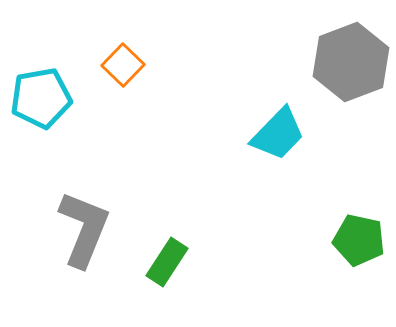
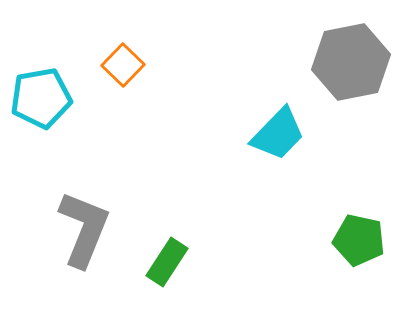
gray hexagon: rotated 10 degrees clockwise
